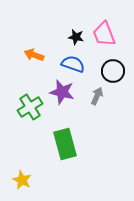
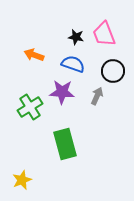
purple star: rotated 10 degrees counterclockwise
yellow star: rotated 24 degrees clockwise
